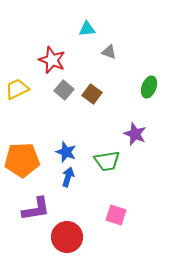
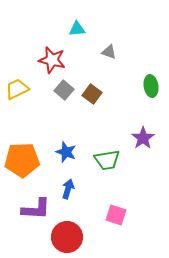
cyan triangle: moved 10 px left
red star: rotated 8 degrees counterclockwise
green ellipse: moved 2 px right, 1 px up; rotated 30 degrees counterclockwise
purple star: moved 8 px right, 4 px down; rotated 15 degrees clockwise
green trapezoid: moved 1 px up
blue arrow: moved 12 px down
purple L-shape: rotated 12 degrees clockwise
